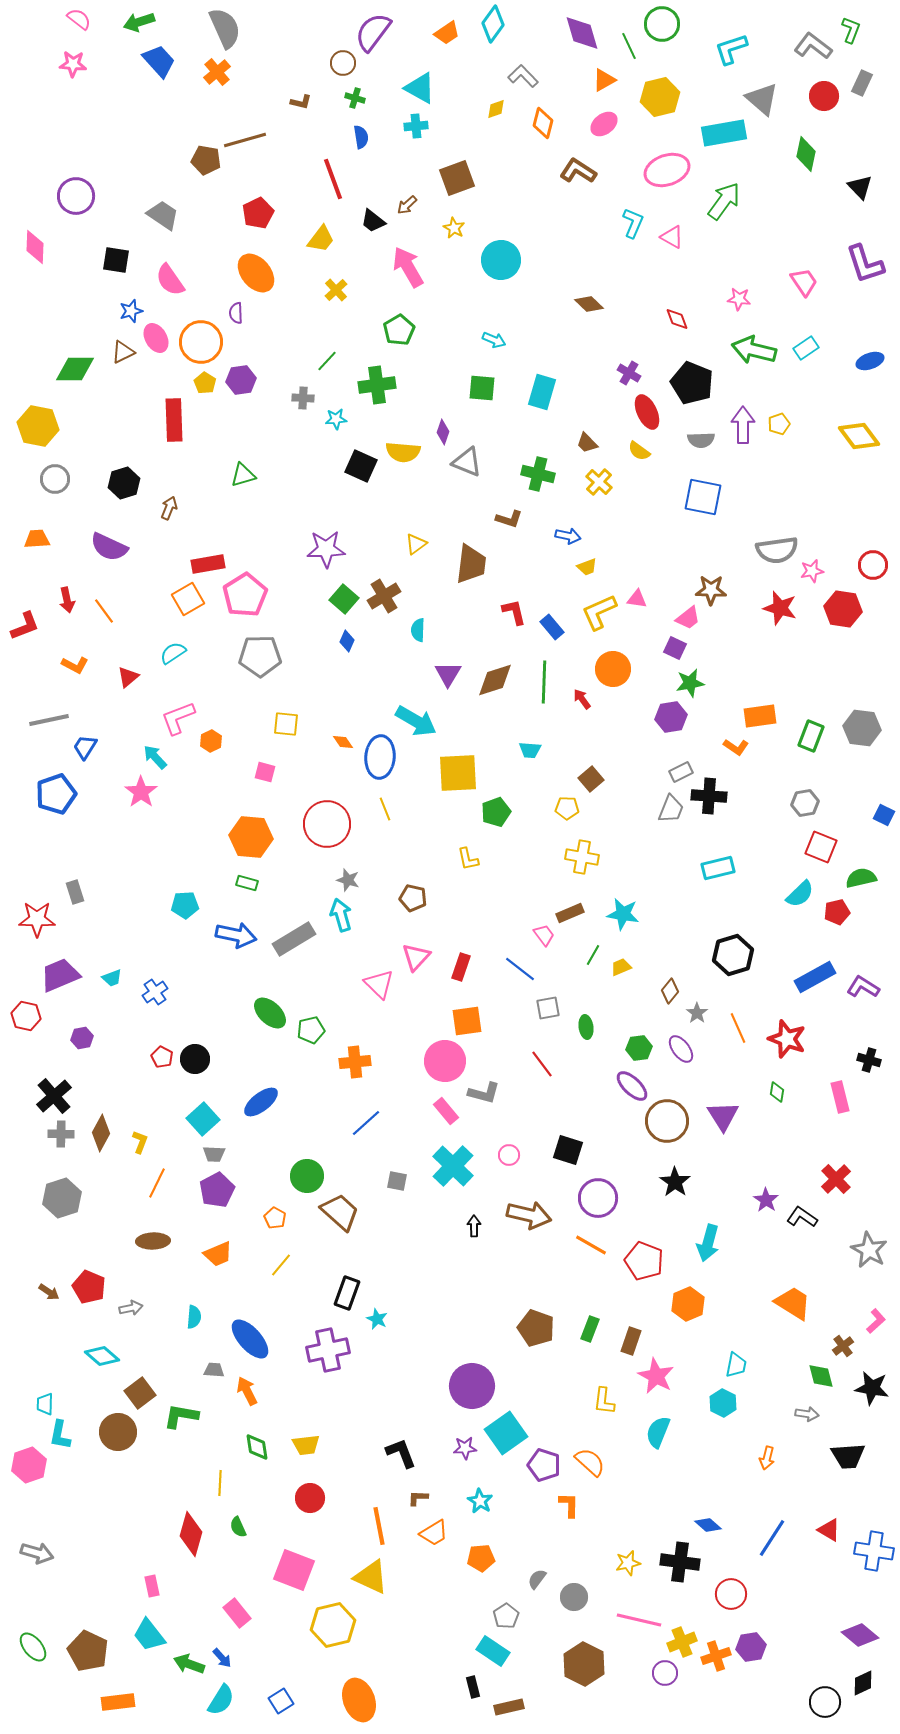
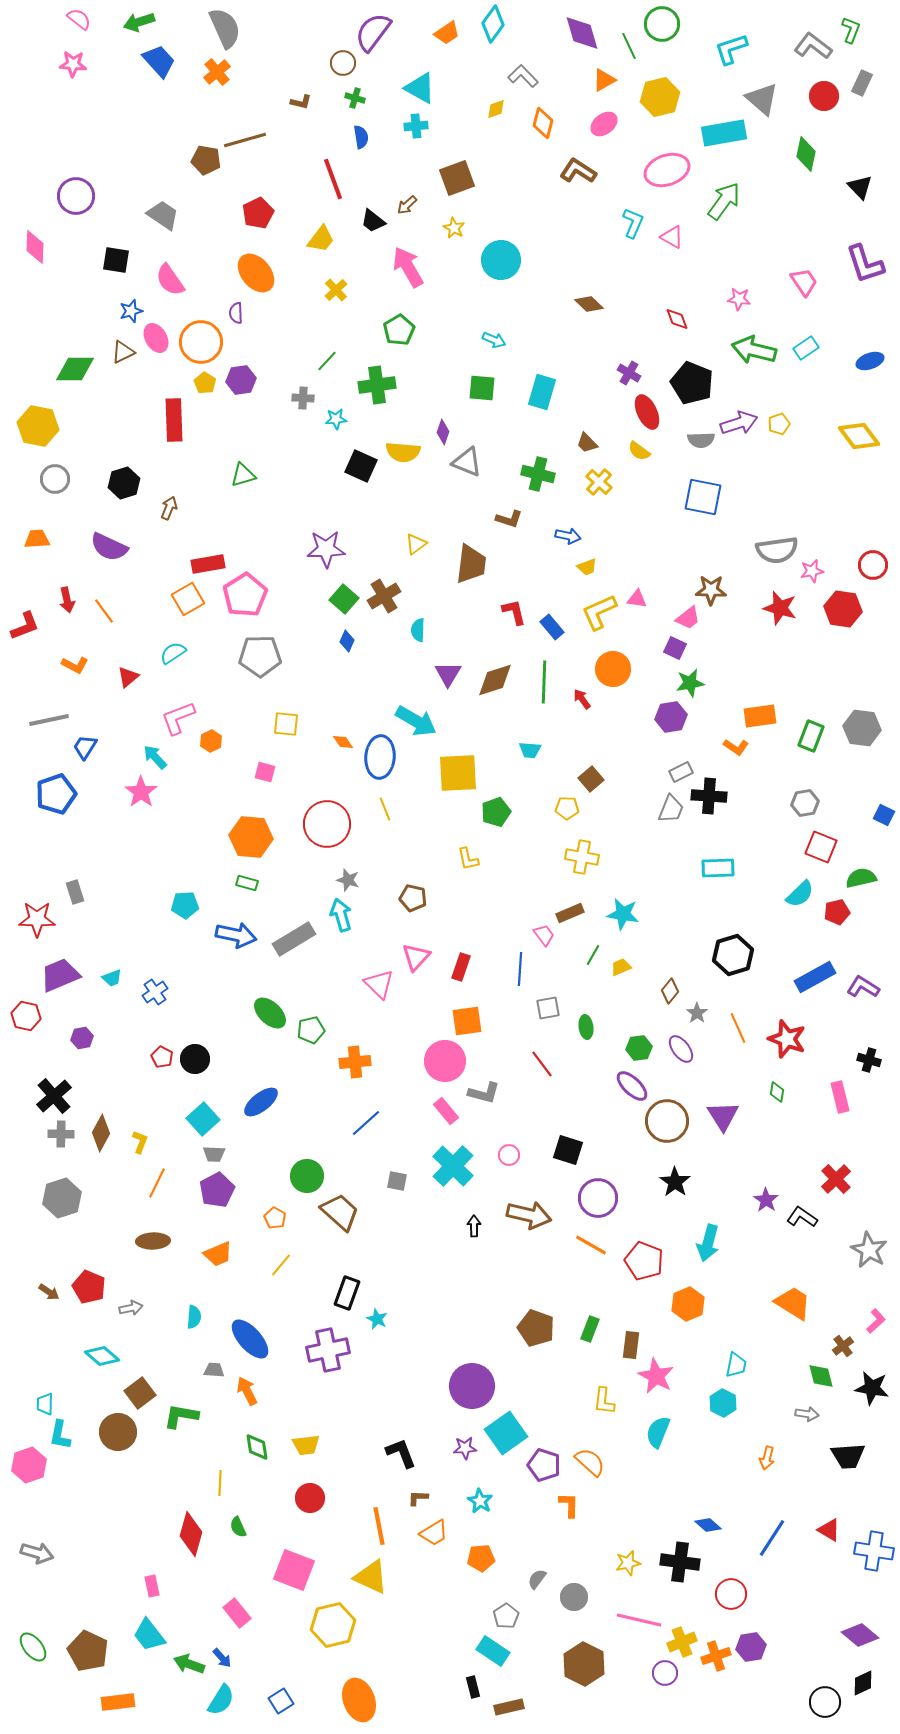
purple arrow at (743, 425): moved 4 px left, 2 px up; rotated 72 degrees clockwise
cyan rectangle at (718, 868): rotated 12 degrees clockwise
blue line at (520, 969): rotated 56 degrees clockwise
brown rectangle at (631, 1341): moved 4 px down; rotated 12 degrees counterclockwise
